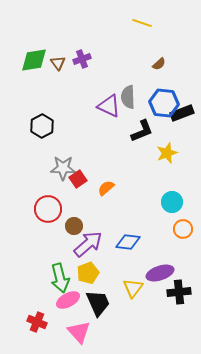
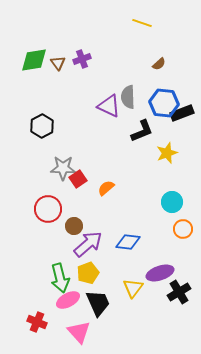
black cross: rotated 25 degrees counterclockwise
